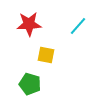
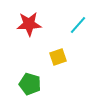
cyan line: moved 1 px up
yellow square: moved 12 px right, 2 px down; rotated 30 degrees counterclockwise
